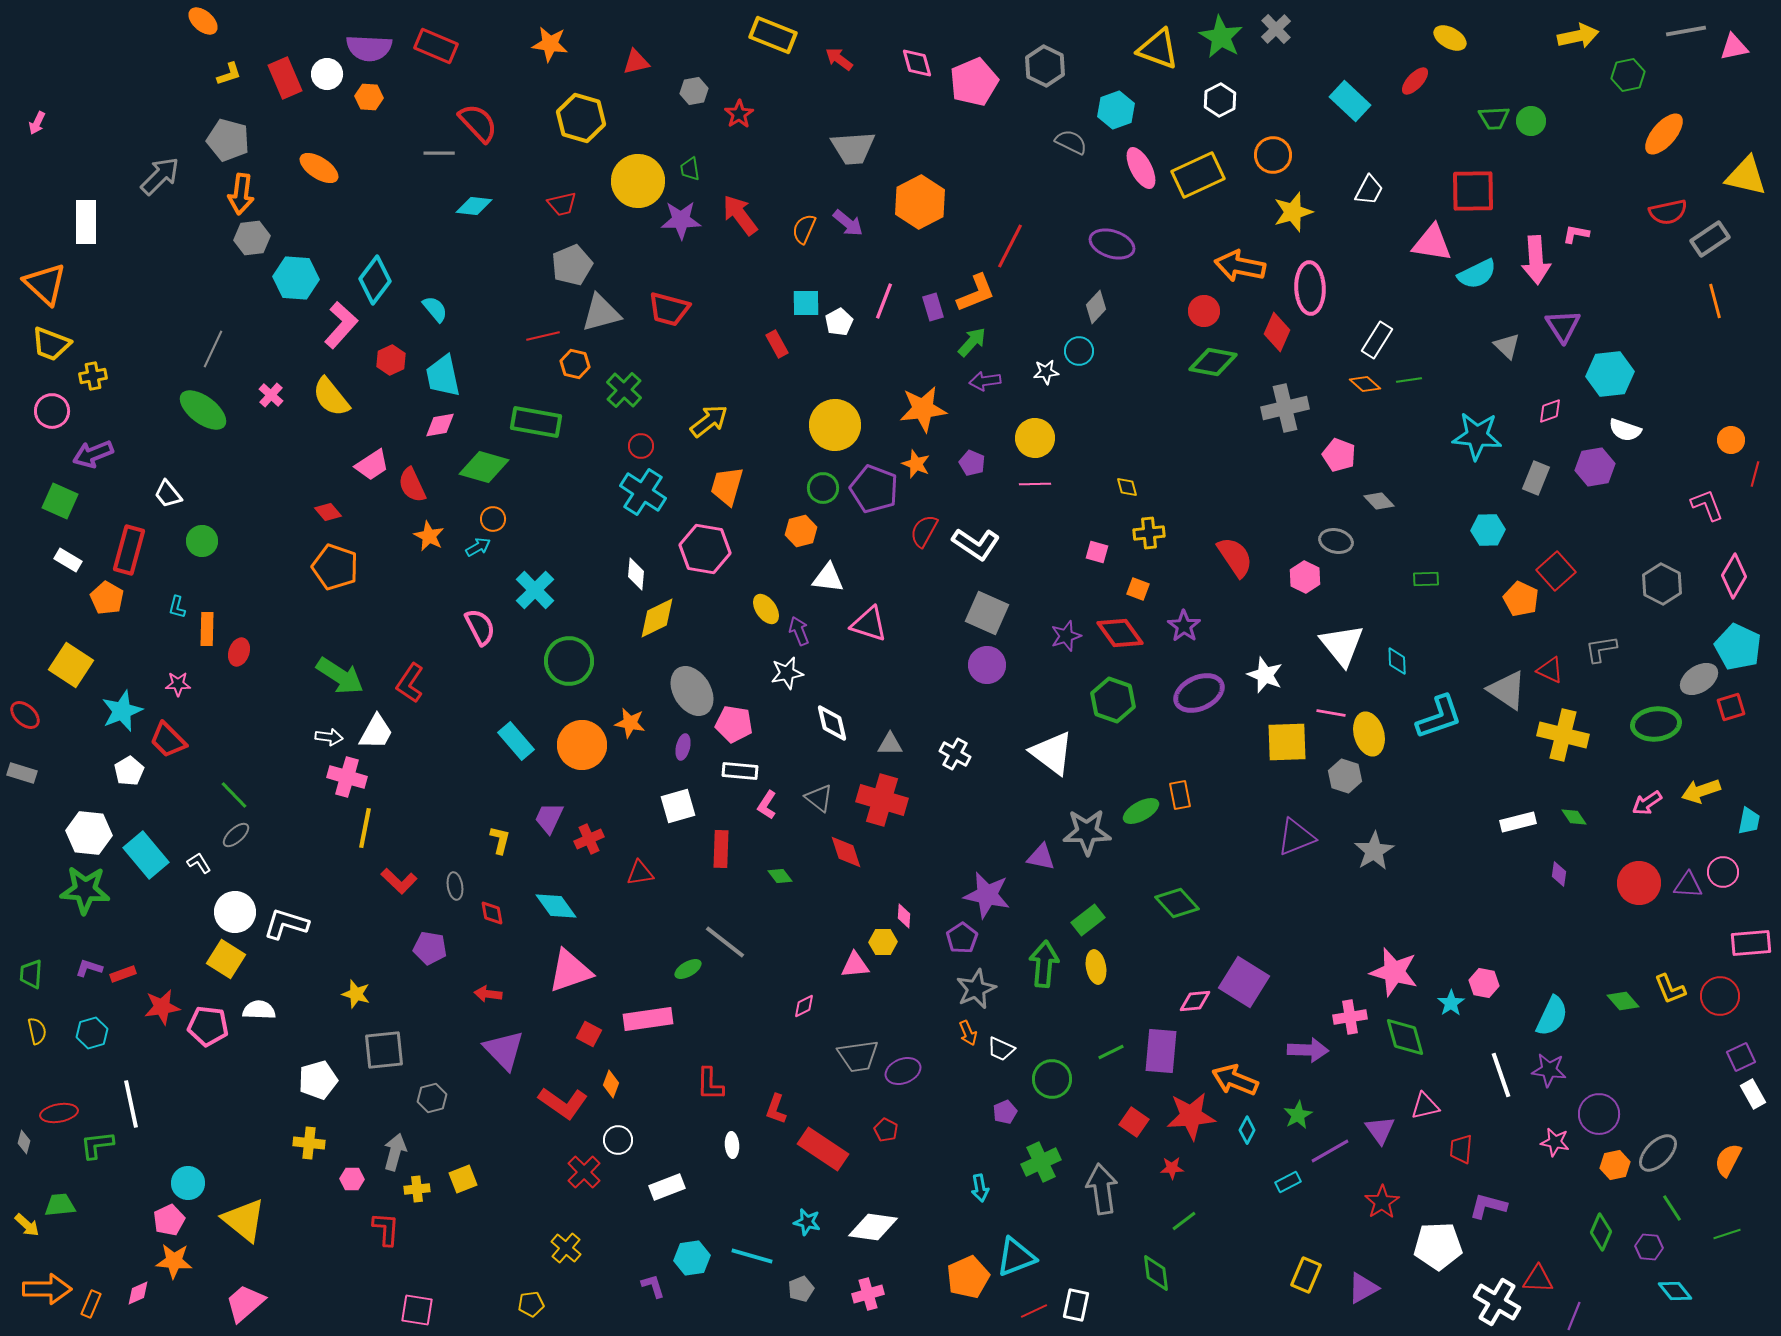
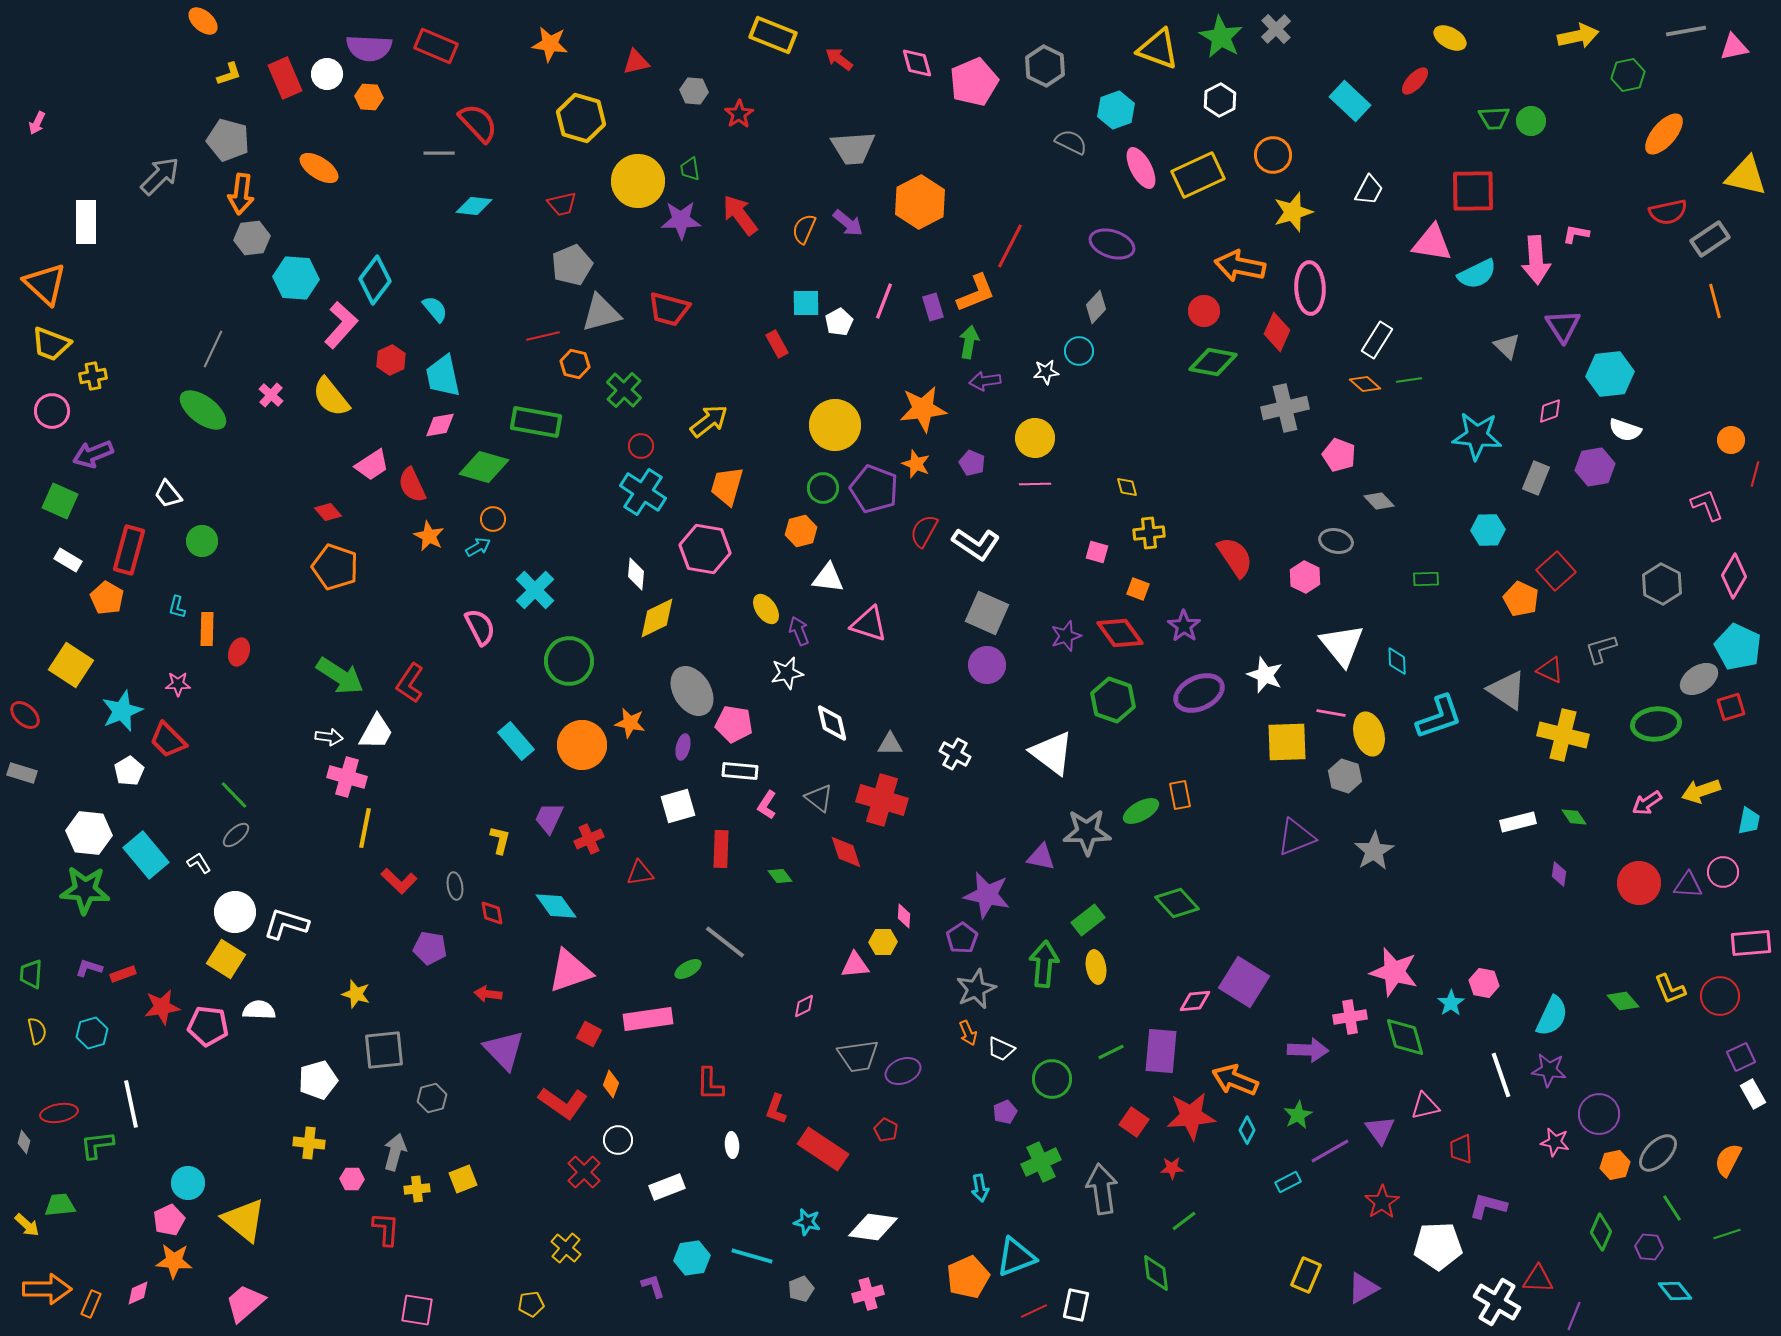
gray hexagon at (694, 91): rotated 16 degrees clockwise
green arrow at (972, 342): moved 3 px left; rotated 32 degrees counterclockwise
gray L-shape at (1601, 649): rotated 8 degrees counterclockwise
red trapezoid at (1461, 1149): rotated 8 degrees counterclockwise
